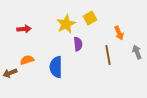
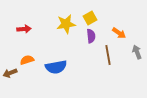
yellow star: rotated 18 degrees clockwise
orange arrow: rotated 32 degrees counterclockwise
purple semicircle: moved 13 px right, 8 px up
blue semicircle: rotated 100 degrees counterclockwise
